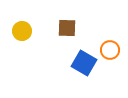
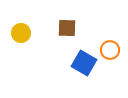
yellow circle: moved 1 px left, 2 px down
